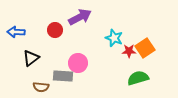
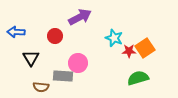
red circle: moved 6 px down
black triangle: rotated 24 degrees counterclockwise
